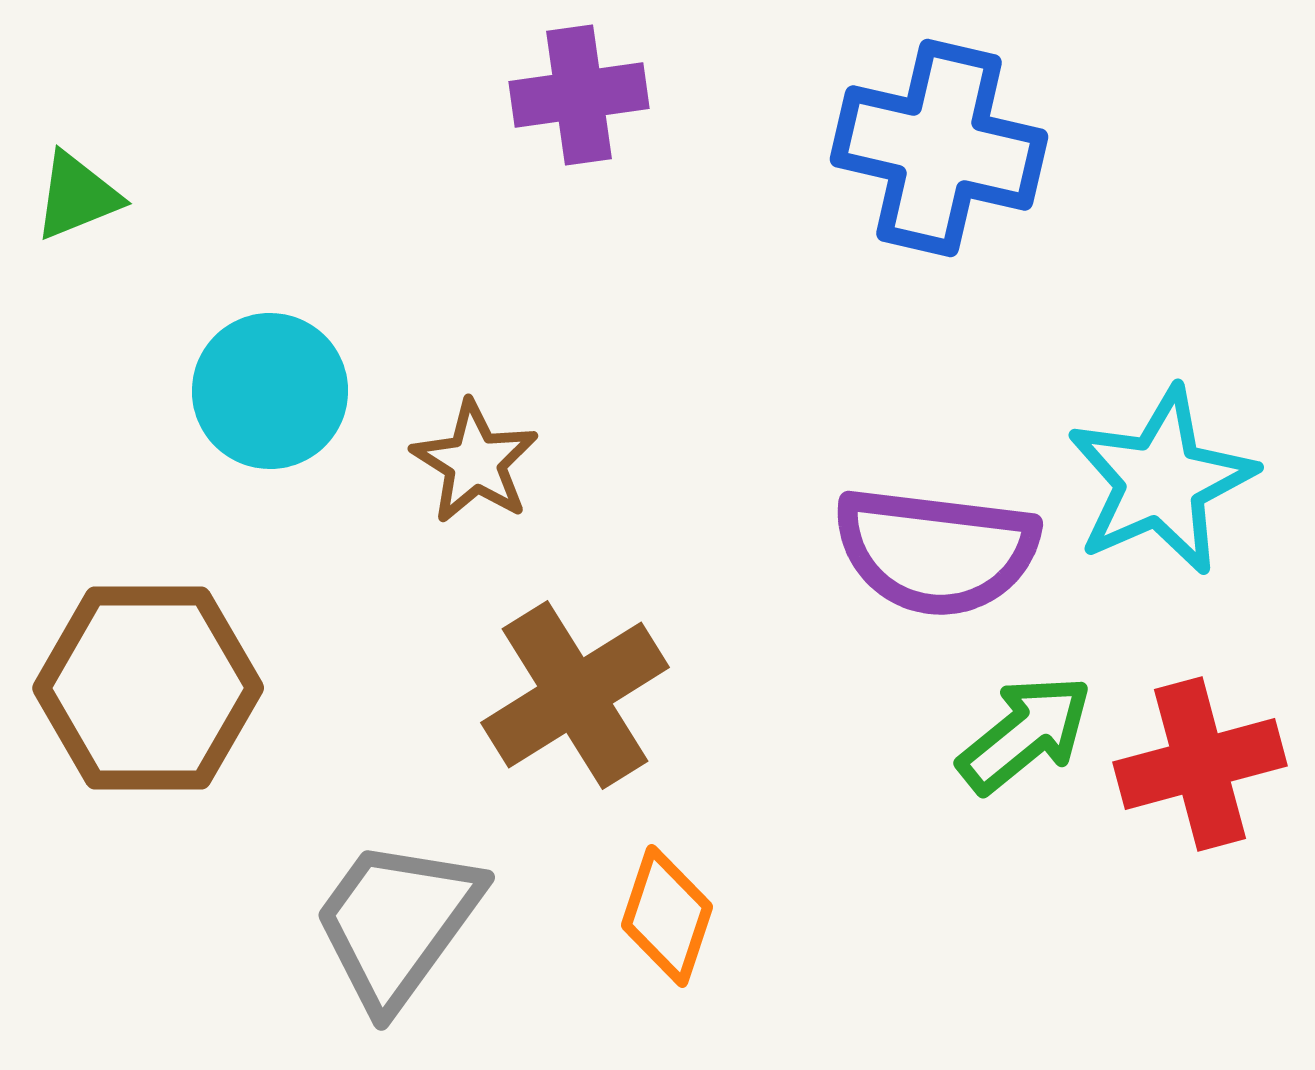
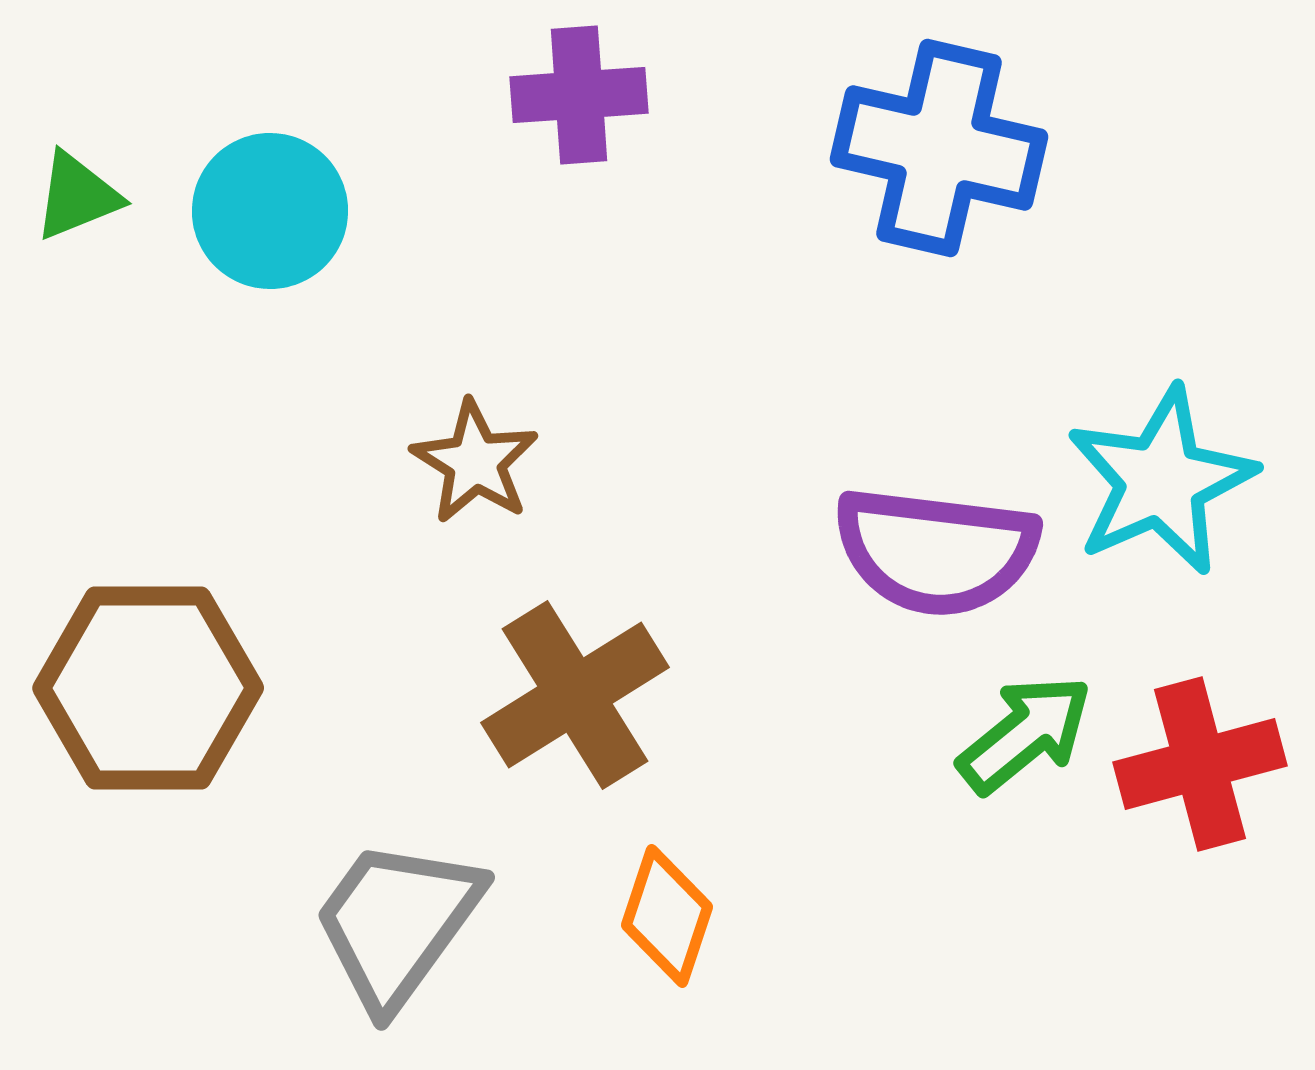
purple cross: rotated 4 degrees clockwise
cyan circle: moved 180 px up
